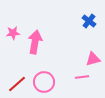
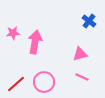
pink triangle: moved 13 px left, 5 px up
pink line: rotated 32 degrees clockwise
red line: moved 1 px left
